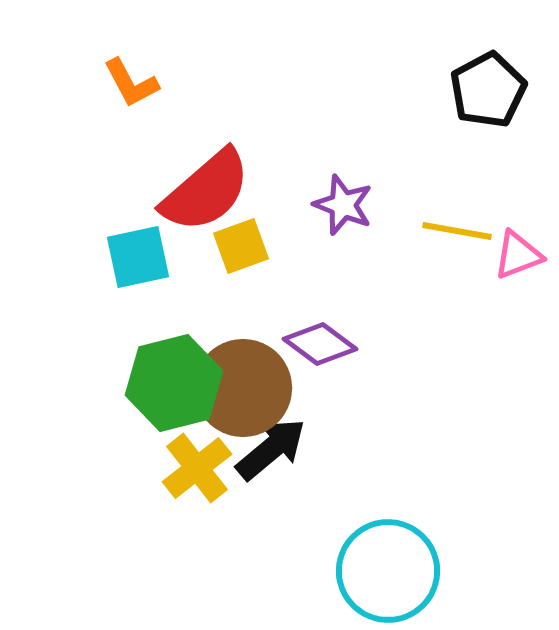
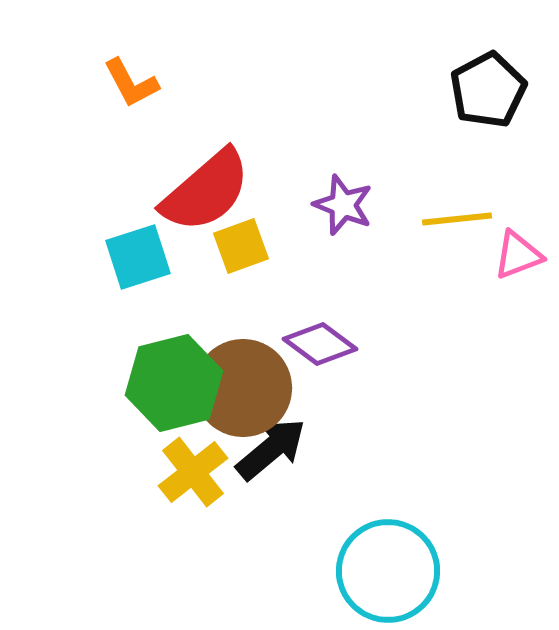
yellow line: moved 12 px up; rotated 16 degrees counterclockwise
cyan square: rotated 6 degrees counterclockwise
yellow cross: moved 4 px left, 4 px down
